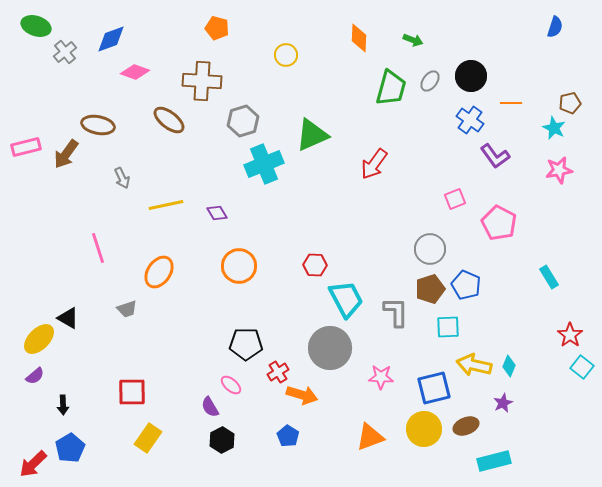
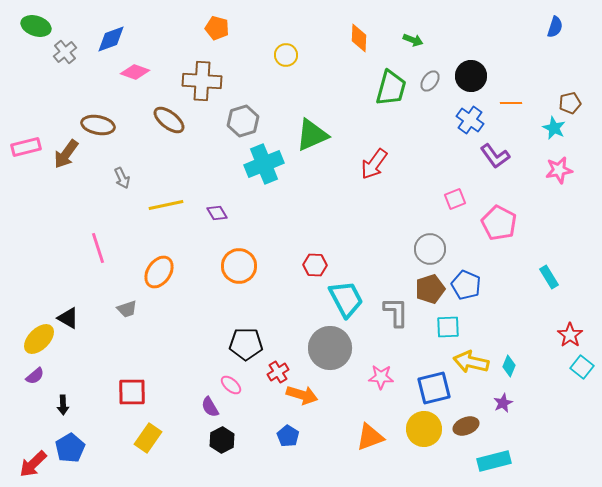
yellow arrow at (474, 365): moved 3 px left, 3 px up
